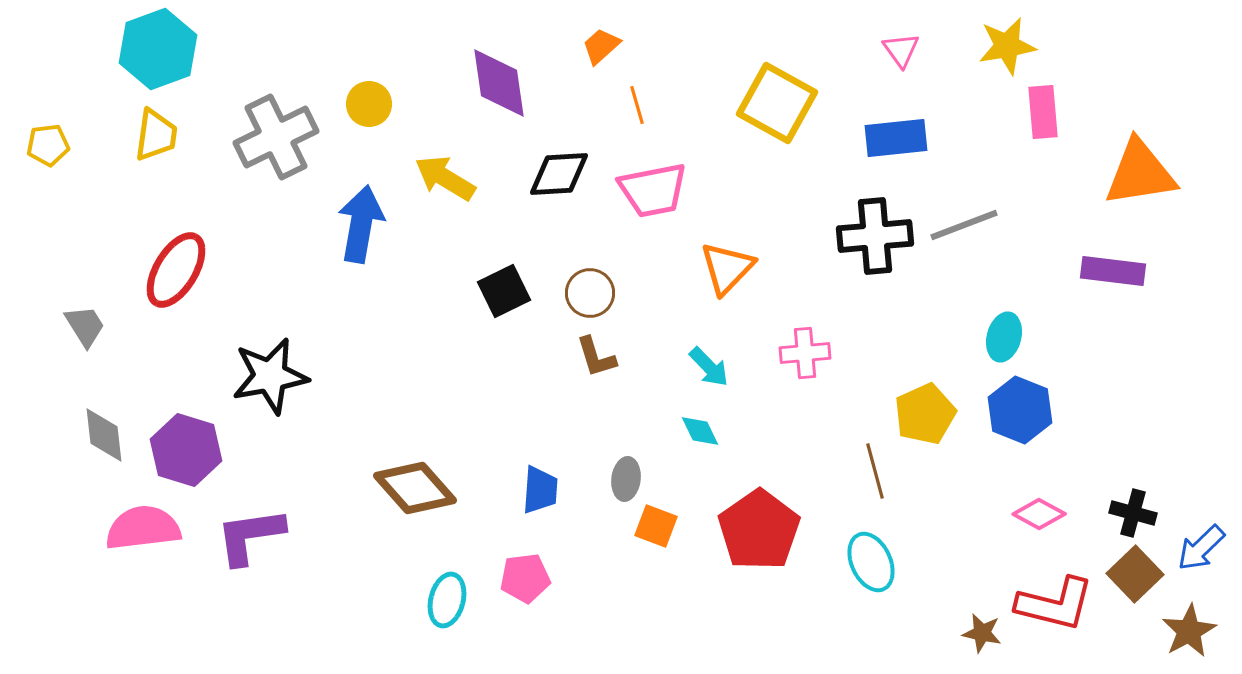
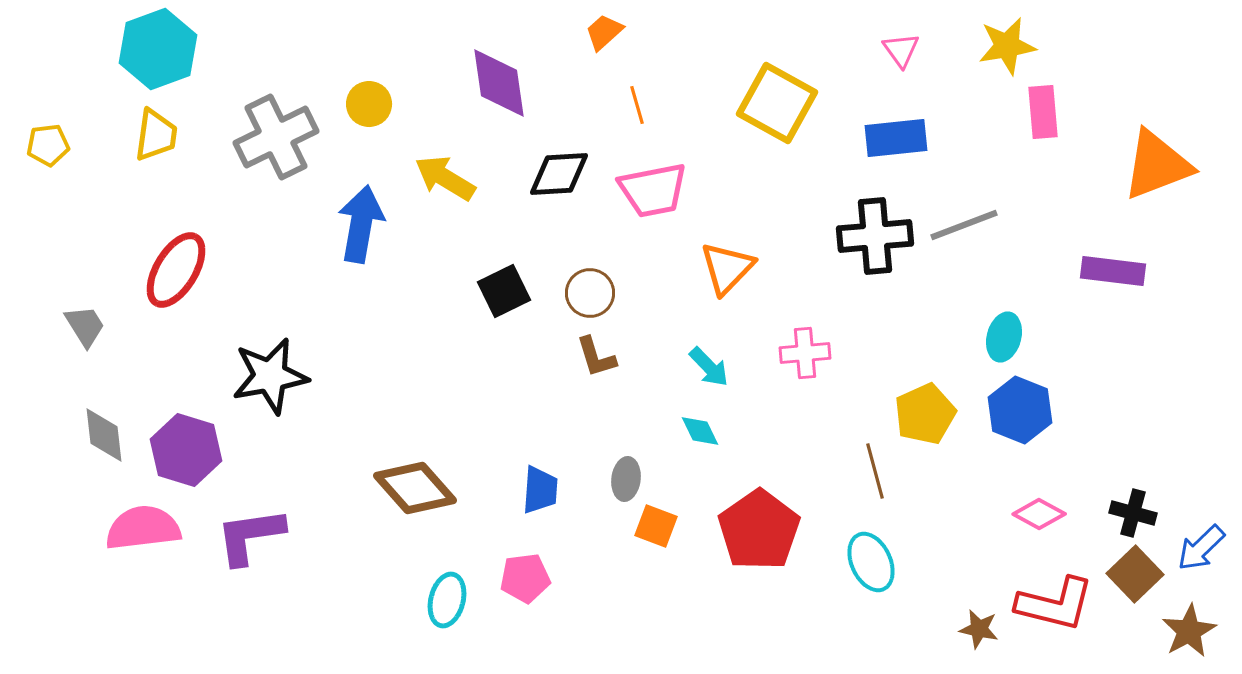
orange trapezoid at (601, 46): moved 3 px right, 14 px up
orange triangle at (1140, 173): moved 17 px right, 8 px up; rotated 12 degrees counterclockwise
brown star at (982, 633): moved 3 px left, 4 px up
